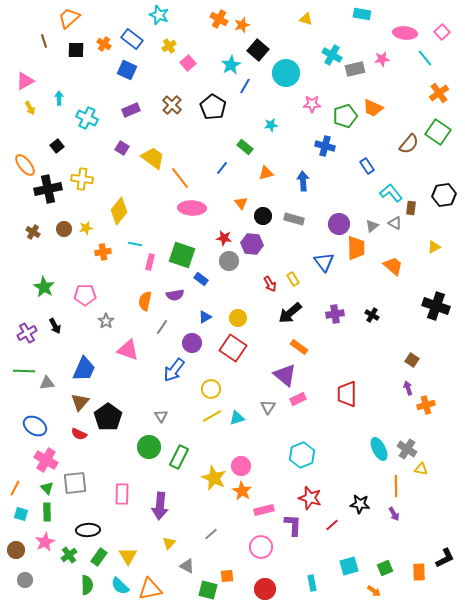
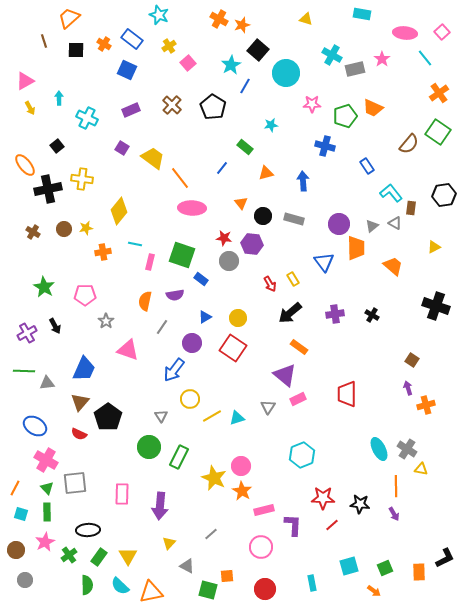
pink star at (382, 59): rotated 28 degrees counterclockwise
yellow circle at (211, 389): moved 21 px left, 10 px down
red star at (310, 498): moved 13 px right; rotated 15 degrees counterclockwise
orange triangle at (150, 589): moved 1 px right, 3 px down
